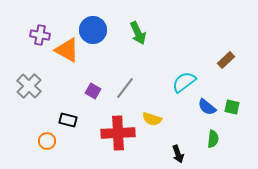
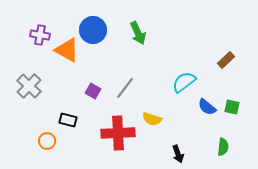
green semicircle: moved 10 px right, 8 px down
